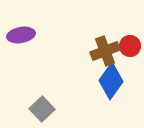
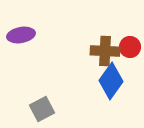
red circle: moved 1 px down
brown cross: rotated 24 degrees clockwise
gray square: rotated 15 degrees clockwise
